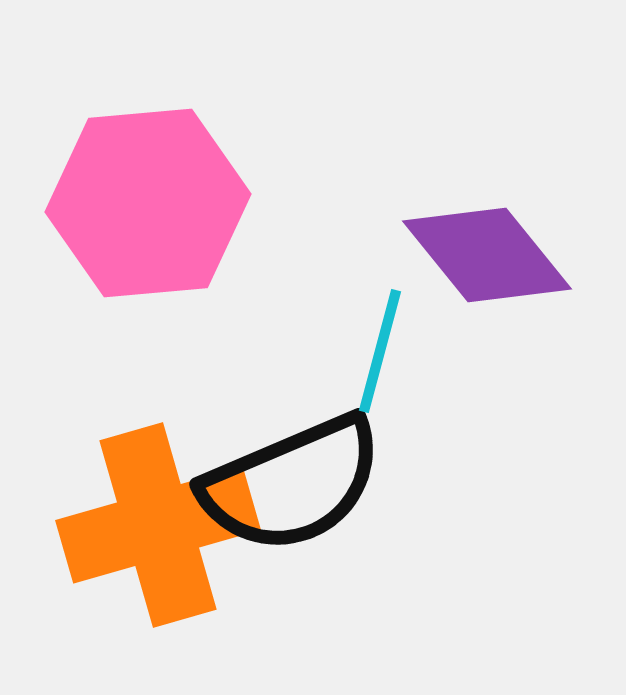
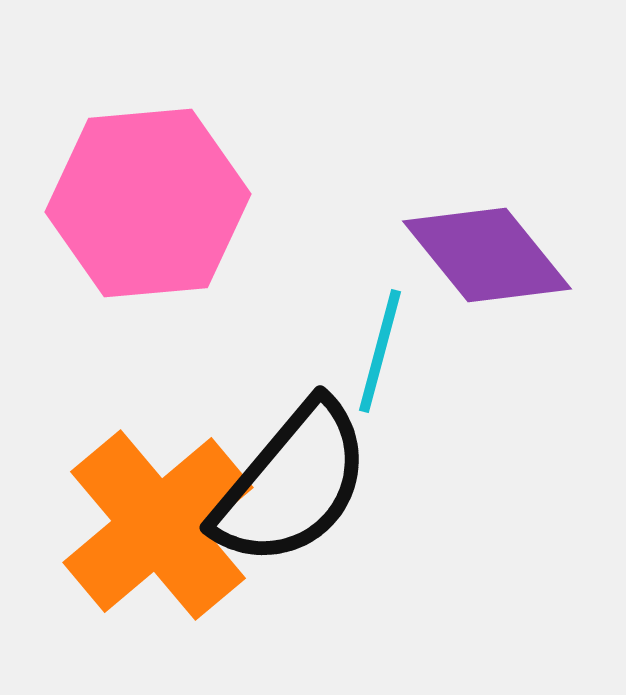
black semicircle: rotated 27 degrees counterclockwise
orange cross: rotated 24 degrees counterclockwise
